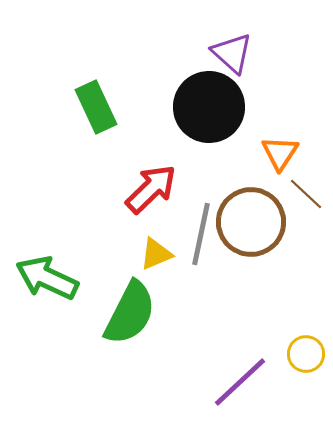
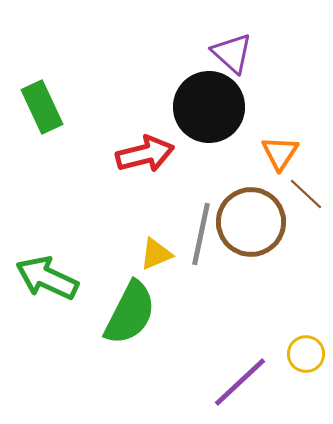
green rectangle: moved 54 px left
red arrow: moved 6 px left, 35 px up; rotated 30 degrees clockwise
